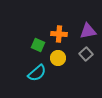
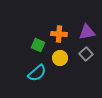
purple triangle: moved 1 px left, 1 px down
yellow circle: moved 2 px right
